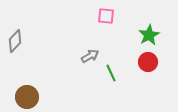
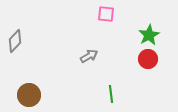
pink square: moved 2 px up
gray arrow: moved 1 px left
red circle: moved 3 px up
green line: moved 21 px down; rotated 18 degrees clockwise
brown circle: moved 2 px right, 2 px up
